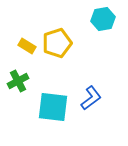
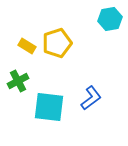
cyan hexagon: moved 7 px right
cyan square: moved 4 px left
